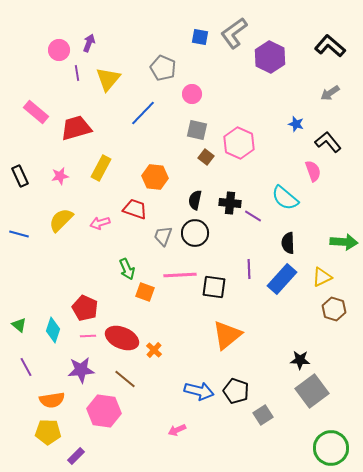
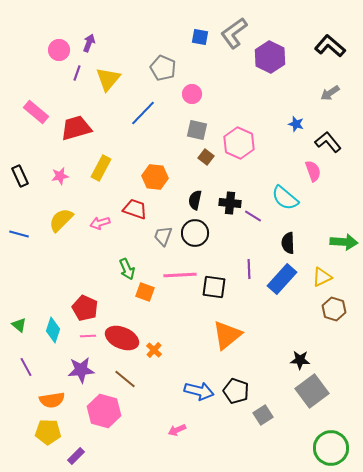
purple line at (77, 73): rotated 28 degrees clockwise
pink hexagon at (104, 411): rotated 8 degrees clockwise
